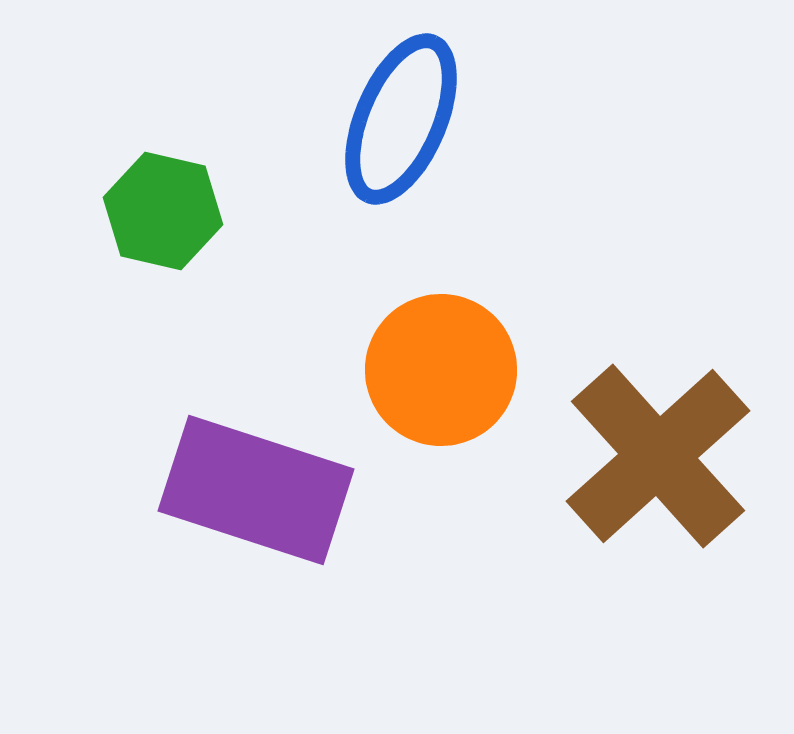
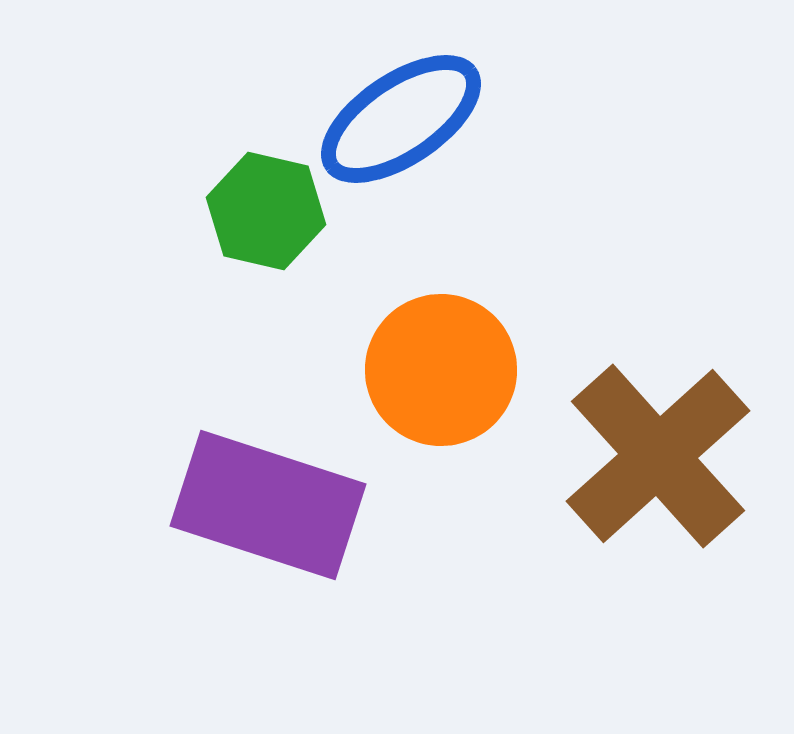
blue ellipse: rotated 33 degrees clockwise
green hexagon: moved 103 px right
purple rectangle: moved 12 px right, 15 px down
